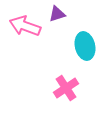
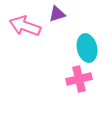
cyan ellipse: moved 2 px right, 2 px down
pink cross: moved 13 px right, 9 px up; rotated 20 degrees clockwise
